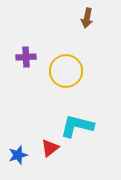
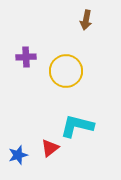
brown arrow: moved 1 px left, 2 px down
